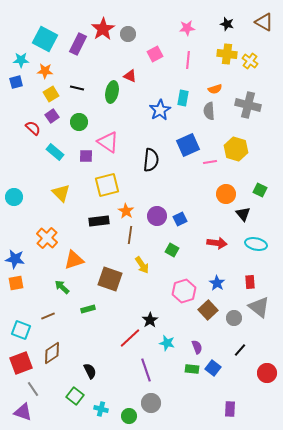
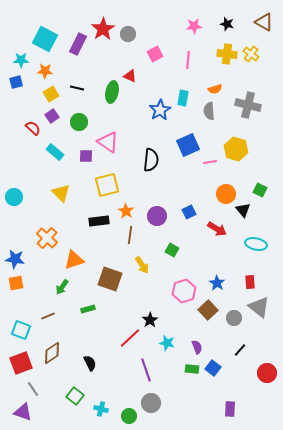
pink star at (187, 28): moved 7 px right, 2 px up
yellow cross at (250, 61): moved 1 px right, 7 px up
black triangle at (243, 214): moved 4 px up
blue square at (180, 219): moved 9 px right, 7 px up
red arrow at (217, 243): moved 14 px up; rotated 24 degrees clockwise
green arrow at (62, 287): rotated 98 degrees counterclockwise
black semicircle at (90, 371): moved 8 px up
